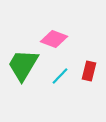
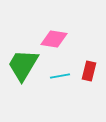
pink diamond: rotated 12 degrees counterclockwise
cyan line: rotated 36 degrees clockwise
